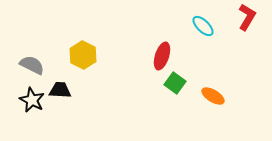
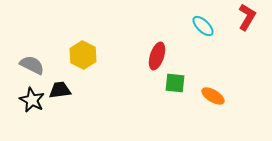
red ellipse: moved 5 px left
green square: rotated 30 degrees counterclockwise
black trapezoid: rotated 10 degrees counterclockwise
